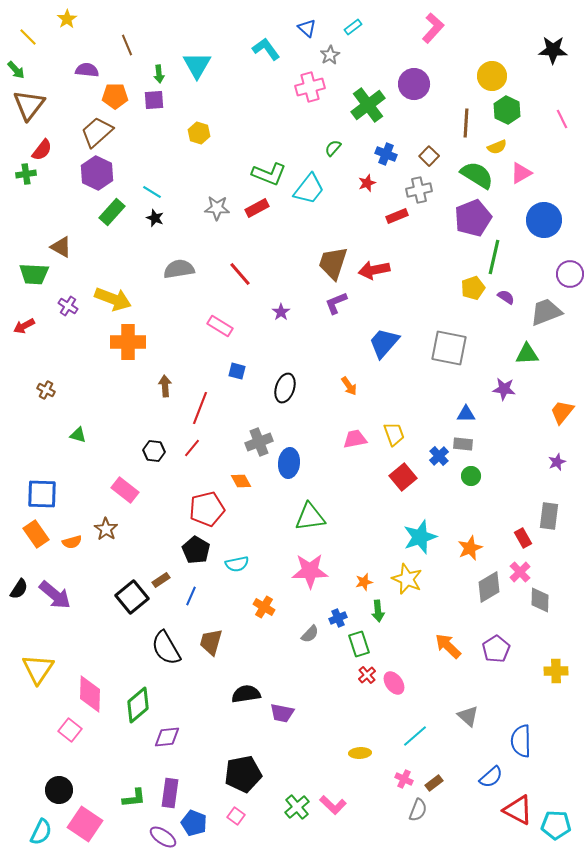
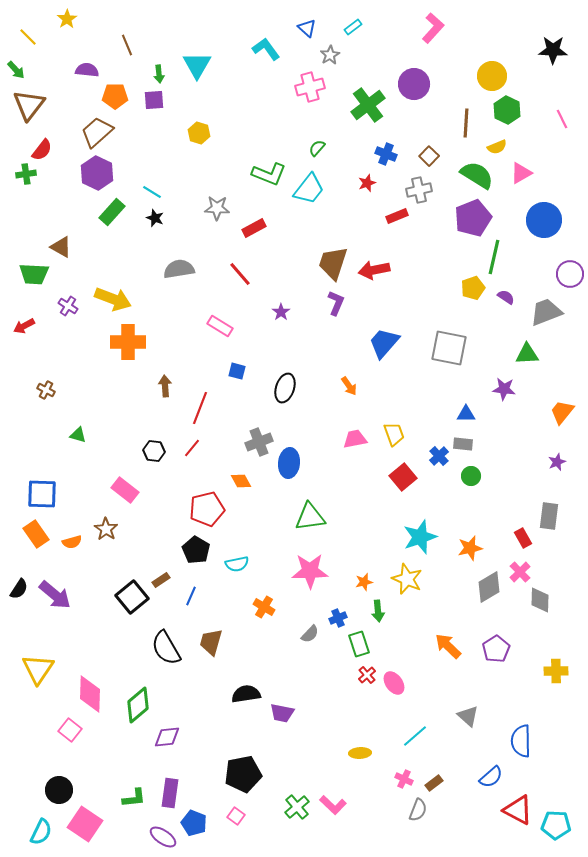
green semicircle at (333, 148): moved 16 px left
red rectangle at (257, 208): moved 3 px left, 20 px down
purple L-shape at (336, 303): rotated 135 degrees clockwise
orange star at (470, 548): rotated 10 degrees clockwise
